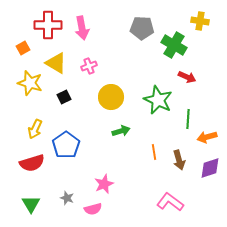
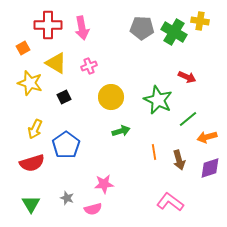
green cross: moved 13 px up
green line: rotated 48 degrees clockwise
pink star: rotated 18 degrees clockwise
